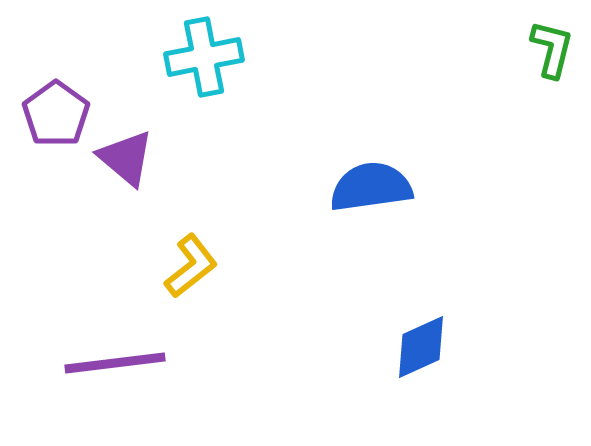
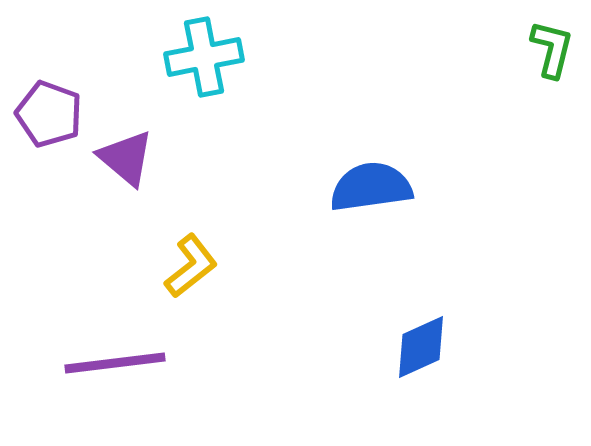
purple pentagon: moved 7 px left; rotated 16 degrees counterclockwise
